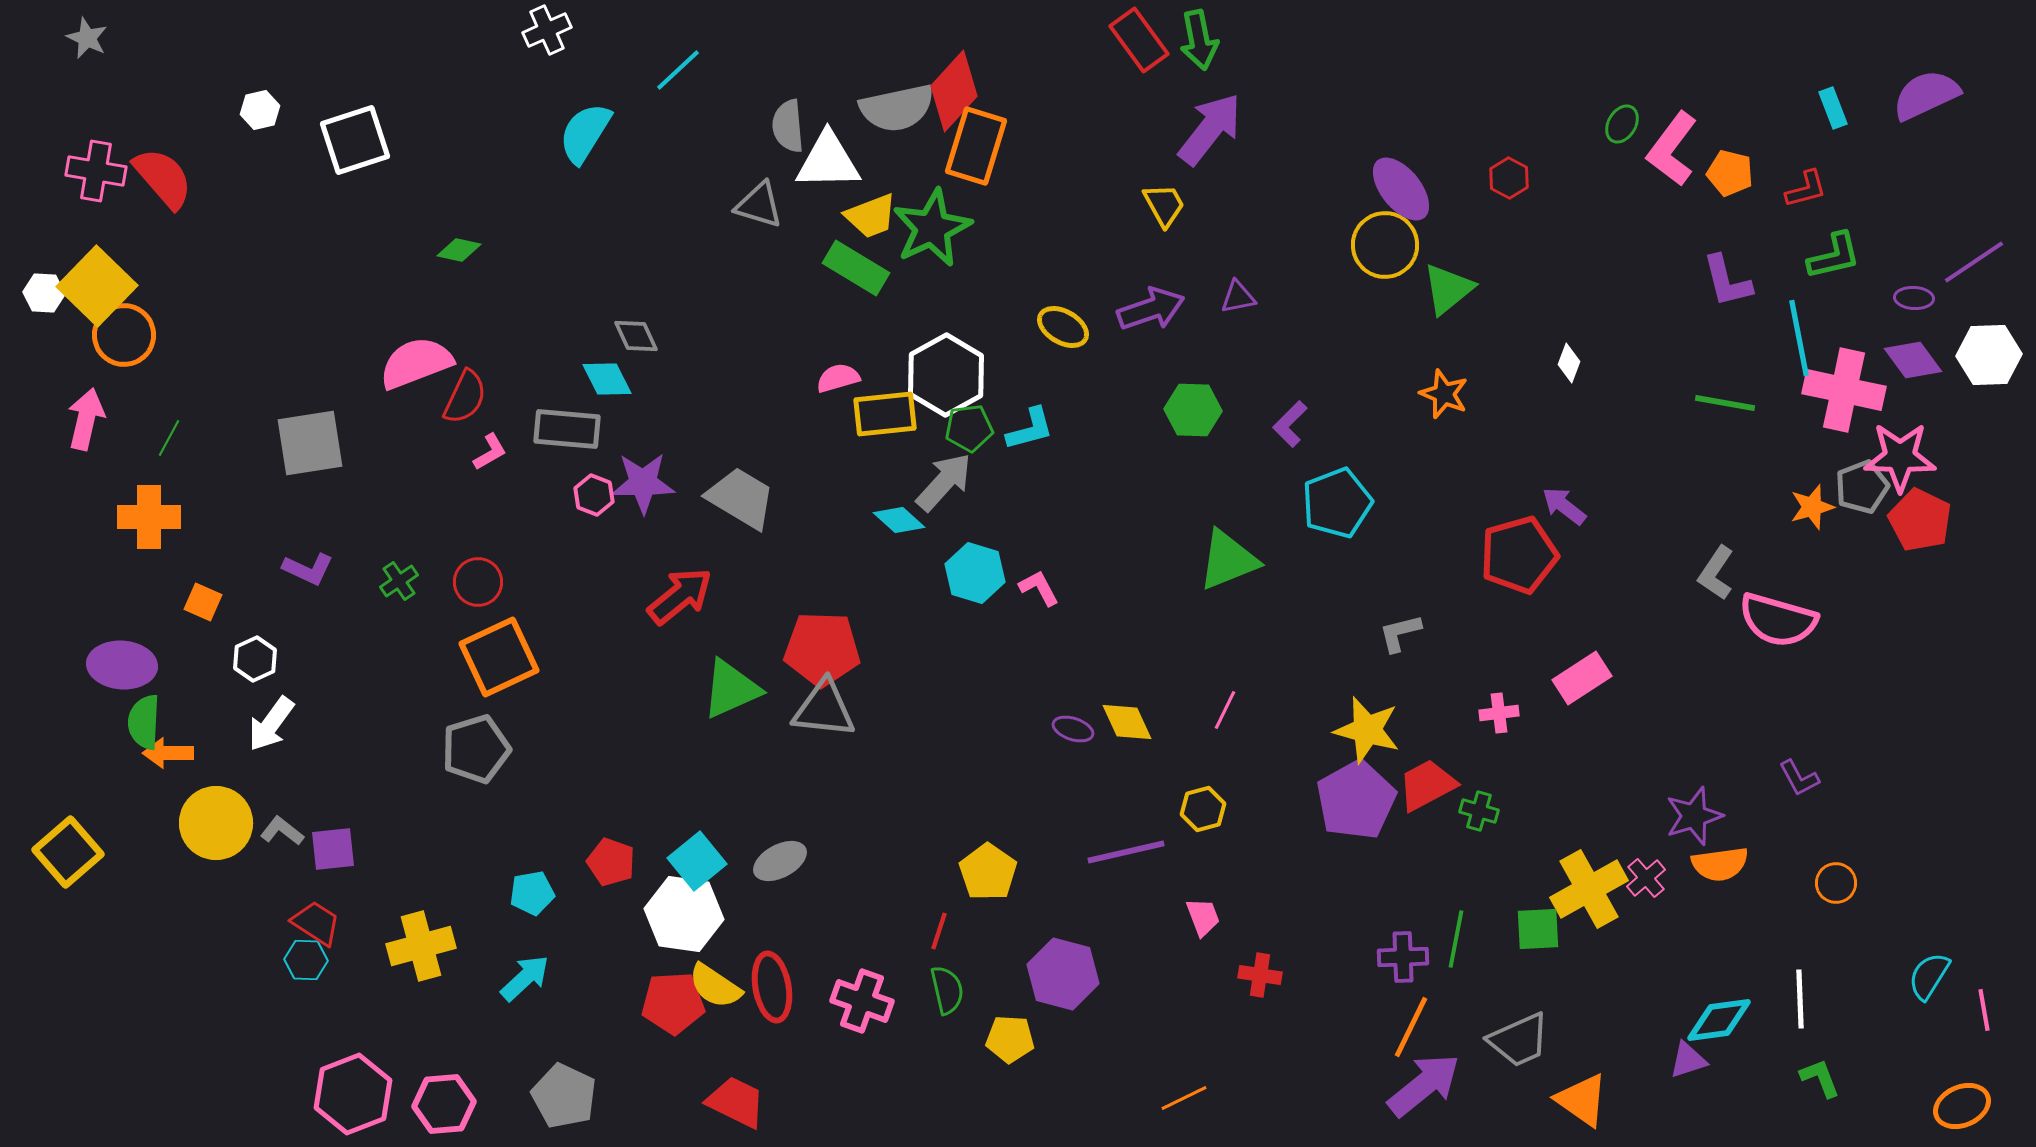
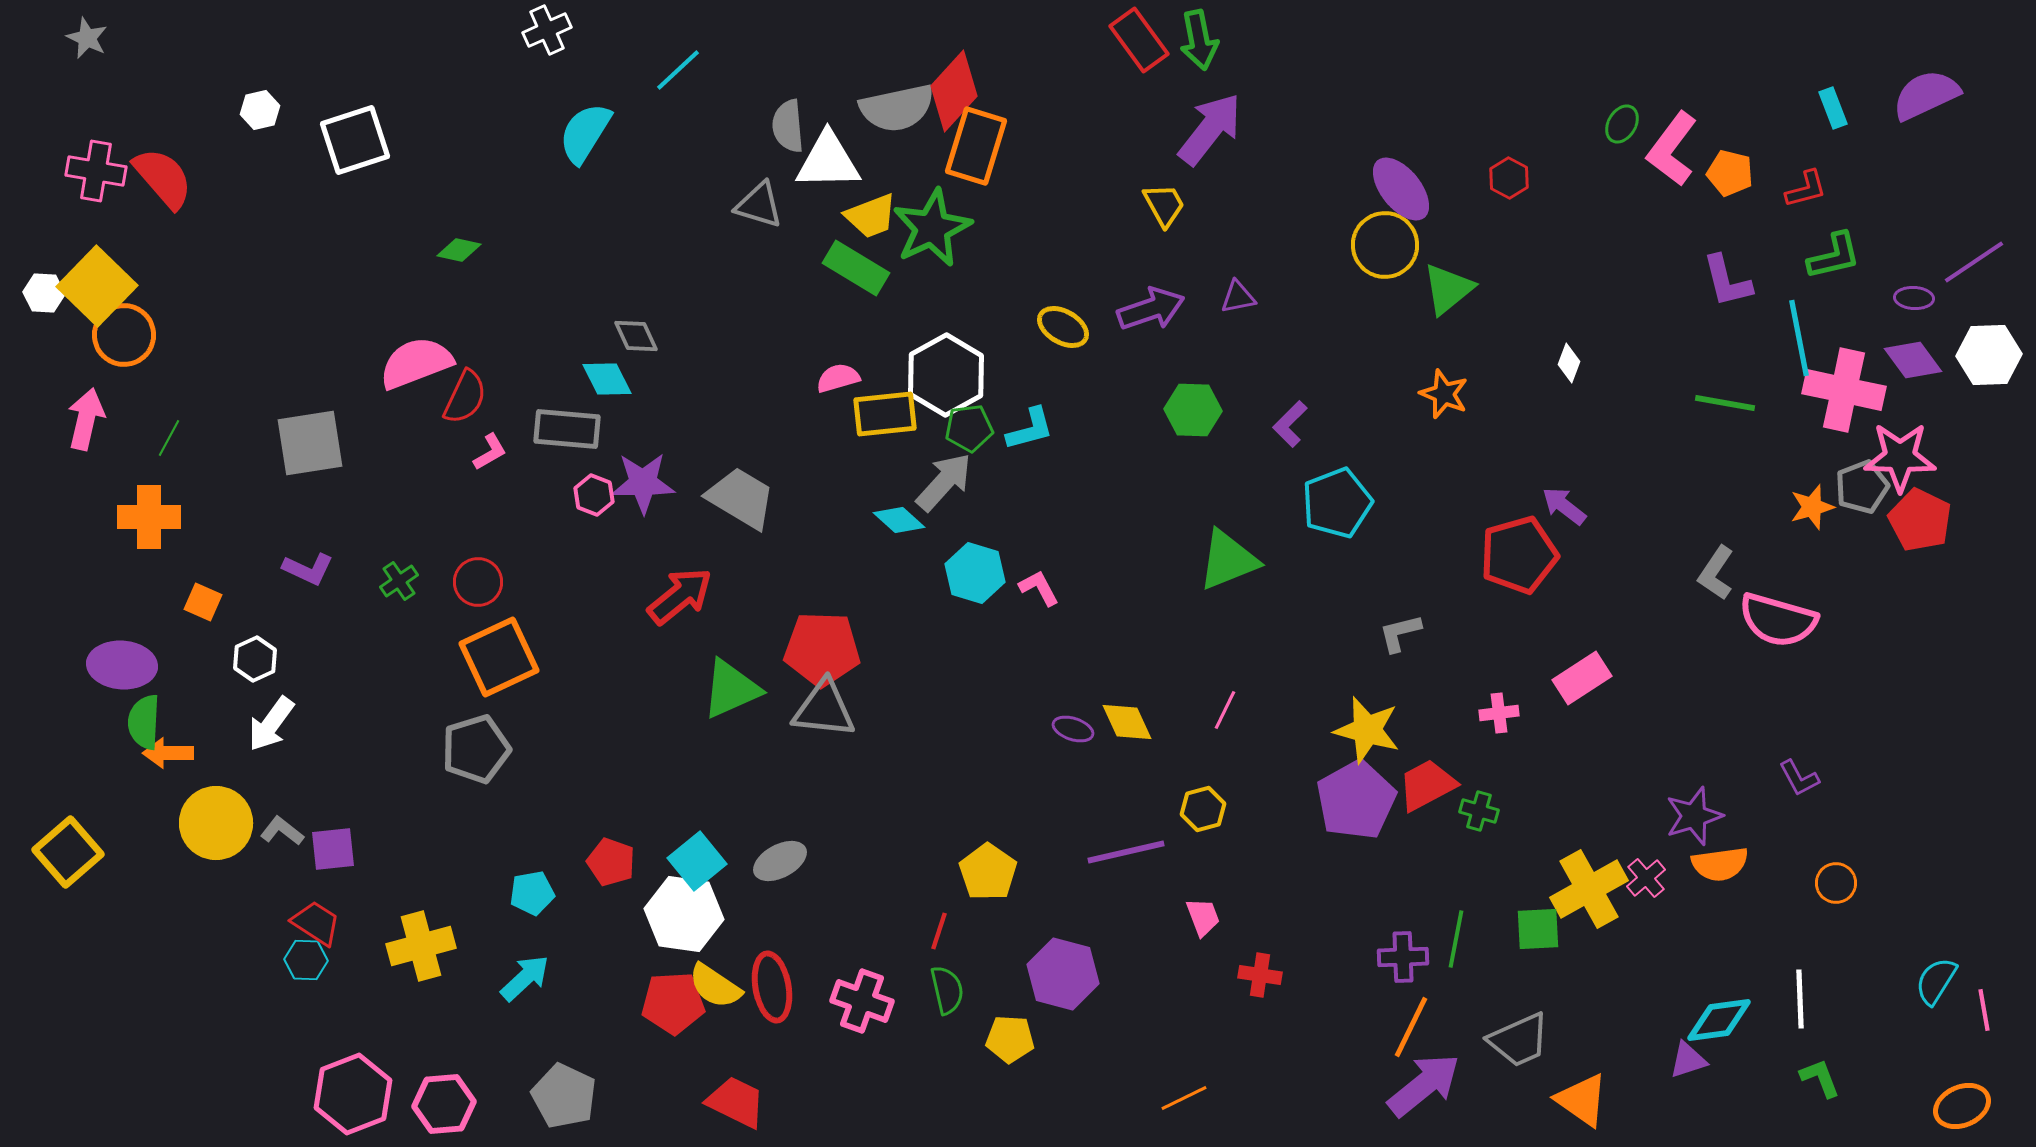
cyan semicircle at (1929, 976): moved 7 px right, 5 px down
